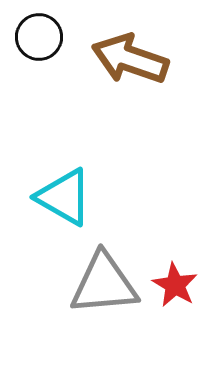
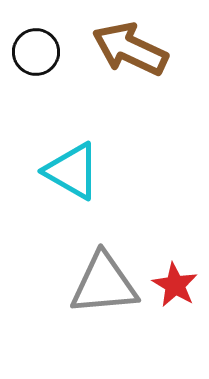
black circle: moved 3 px left, 15 px down
brown arrow: moved 10 px up; rotated 6 degrees clockwise
cyan triangle: moved 8 px right, 26 px up
